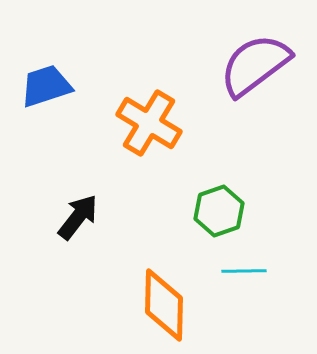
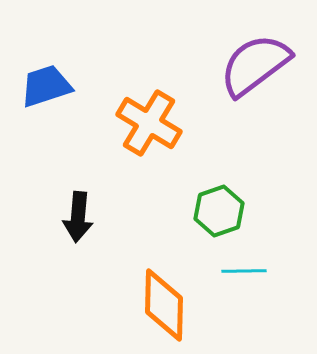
black arrow: rotated 147 degrees clockwise
